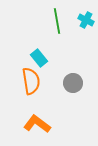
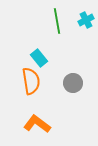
cyan cross: rotated 35 degrees clockwise
